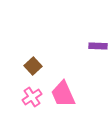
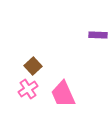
purple rectangle: moved 11 px up
pink cross: moved 4 px left, 8 px up
